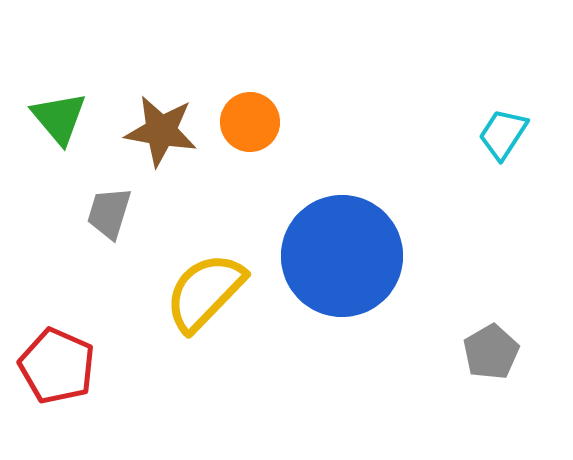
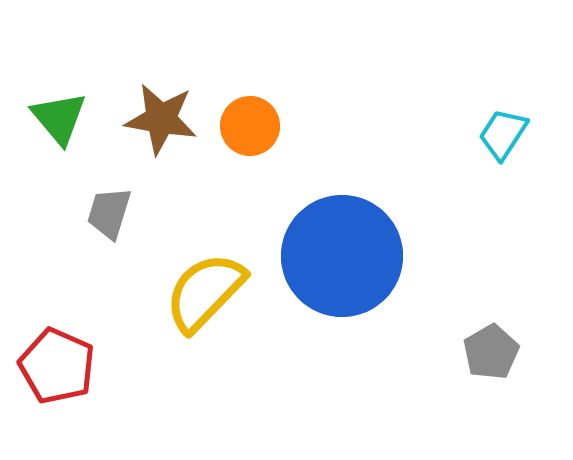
orange circle: moved 4 px down
brown star: moved 12 px up
